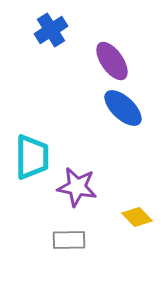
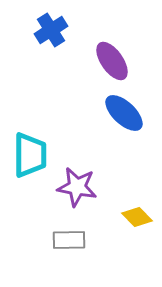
blue ellipse: moved 1 px right, 5 px down
cyan trapezoid: moved 2 px left, 2 px up
